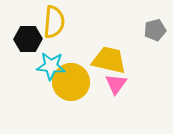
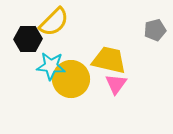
yellow semicircle: rotated 40 degrees clockwise
yellow circle: moved 3 px up
